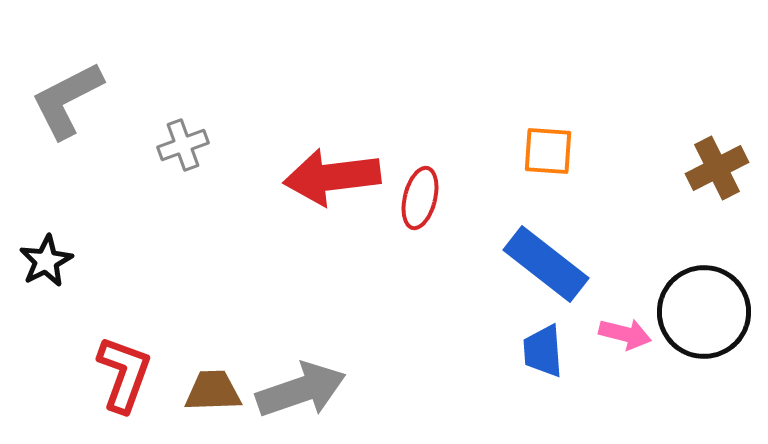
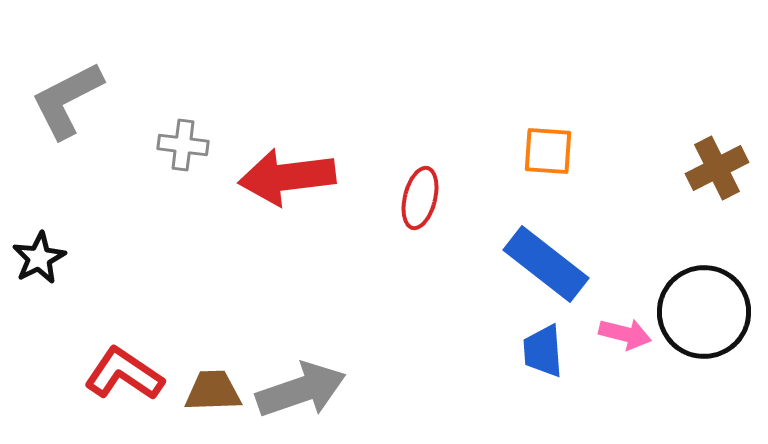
gray cross: rotated 27 degrees clockwise
red arrow: moved 45 px left
black star: moved 7 px left, 3 px up
red L-shape: rotated 76 degrees counterclockwise
